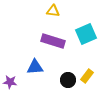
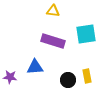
cyan square: rotated 15 degrees clockwise
yellow rectangle: rotated 48 degrees counterclockwise
purple star: moved 5 px up
